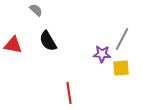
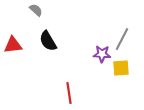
red triangle: rotated 18 degrees counterclockwise
